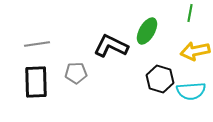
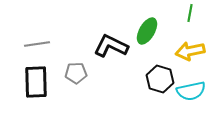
yellow arrow: moved 5 px left
cyan semicircle: rotated 8 degrees counterclockwise
